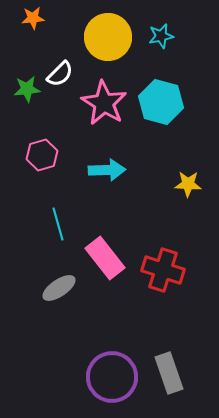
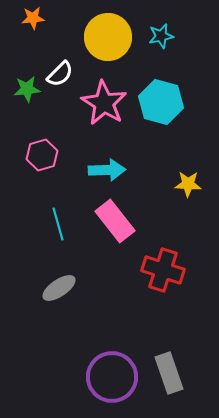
pink rectangle: moved 10 px right, 37 px up
